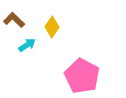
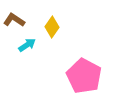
brown L-shape: rotated 10 degrees counterclockwise
pink pentagon: moved 2 px right
